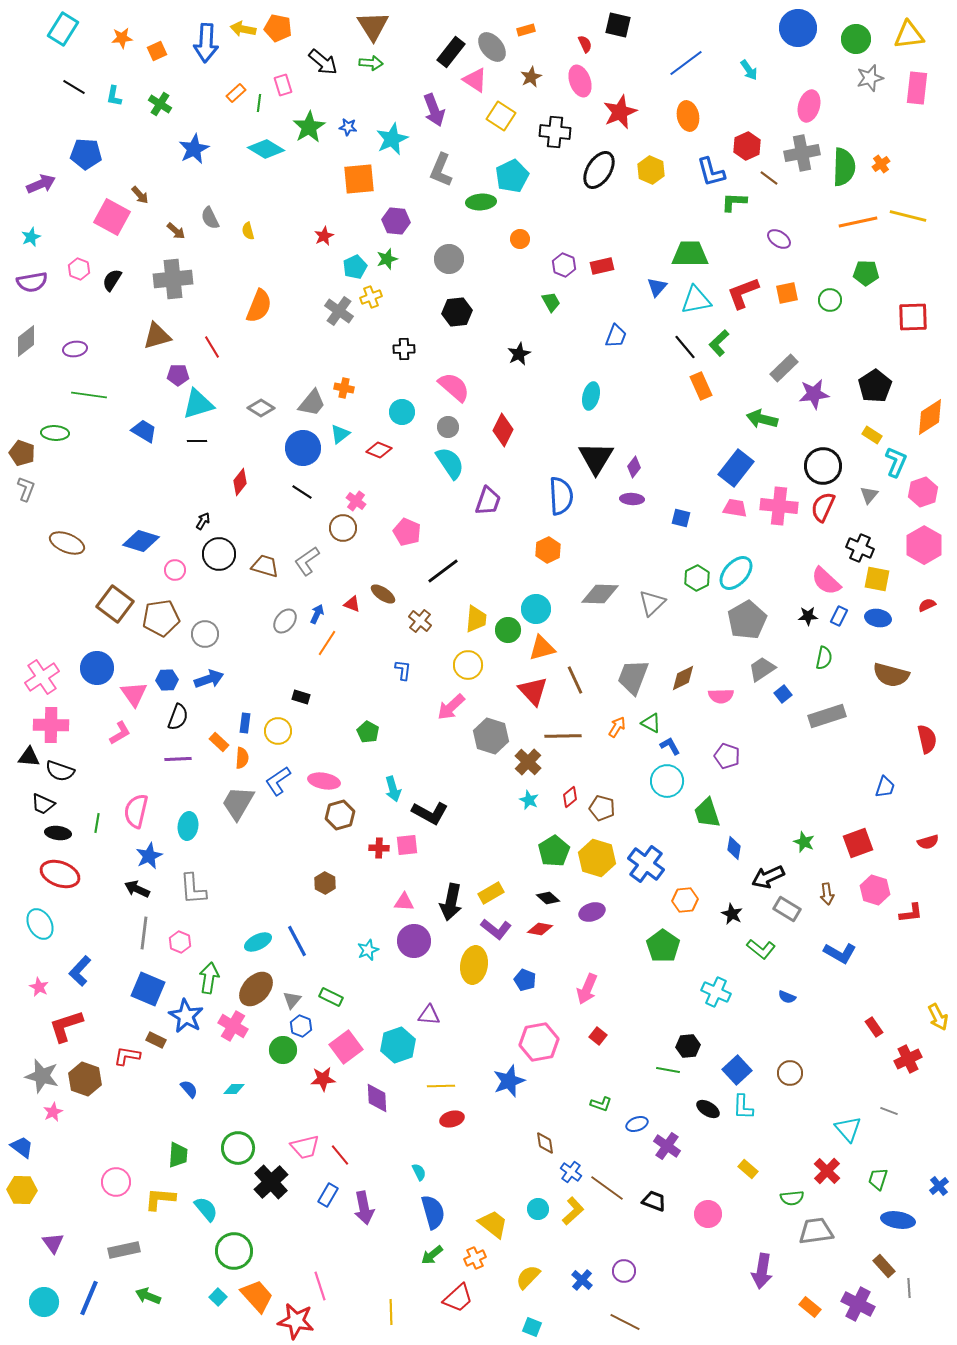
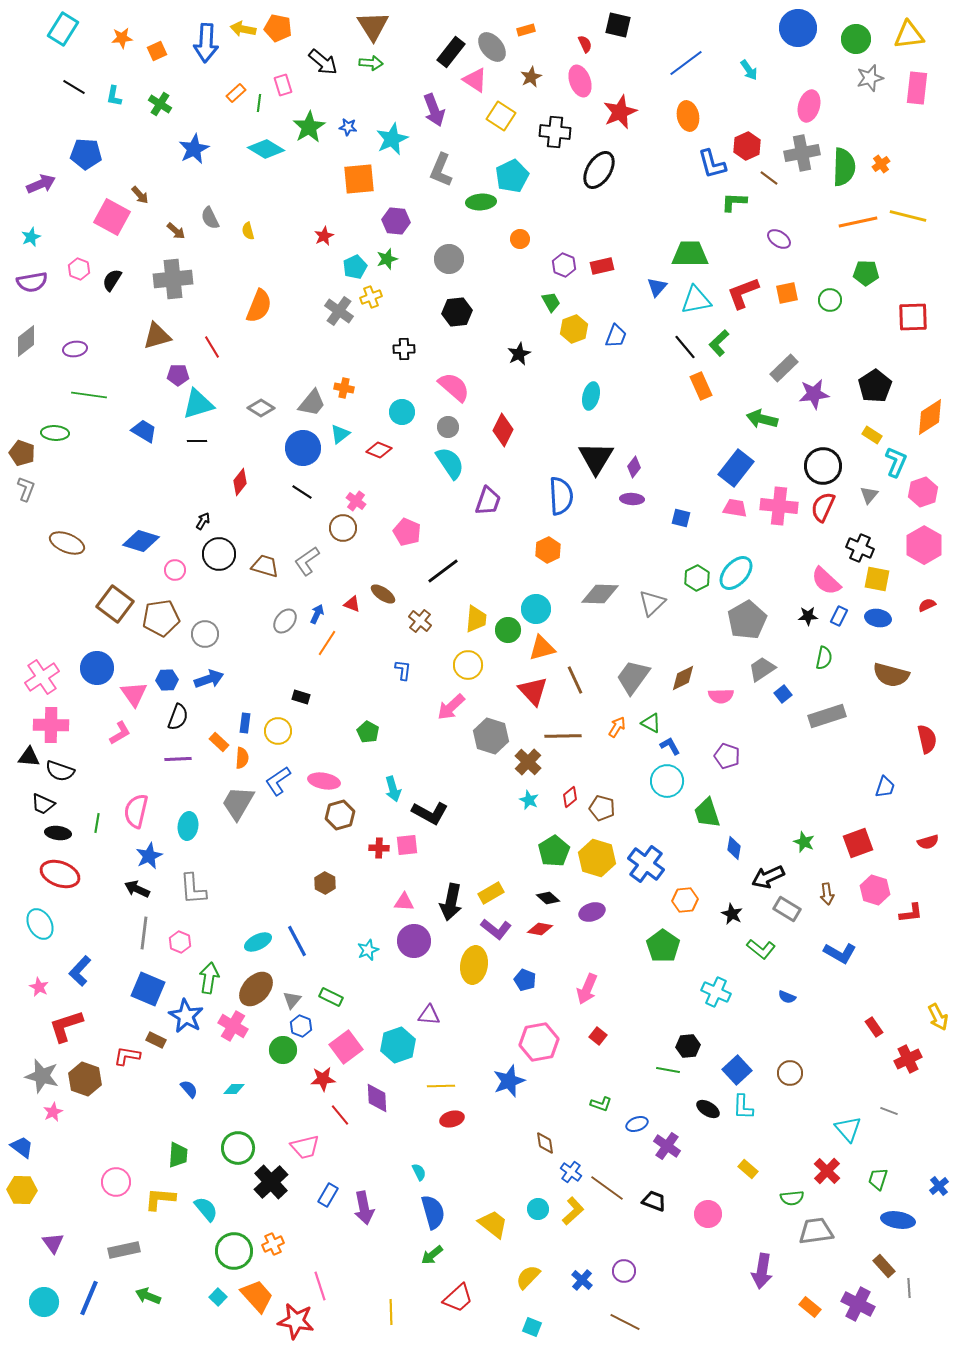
yellow hexagon at (651, 170): moved 77 px left, 159 px down; rotated 16 degrees clockwise
blue L-shape at (711, 172): moved 1 px right, 8 px up
gray trapezoid at (633, 677): rotated 15 degrees clockwise
red line at (340, 1155): moved 40 px up
orange cross at (475, 1258): moved 202 px left, 14 px up
